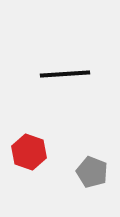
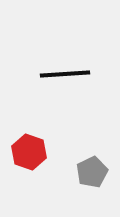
gray pentagon: rotated 24 degrees clockwise
